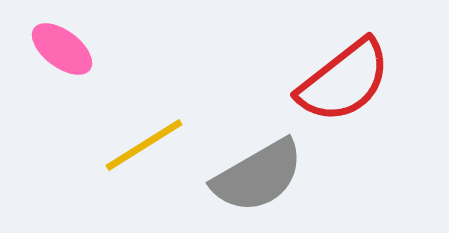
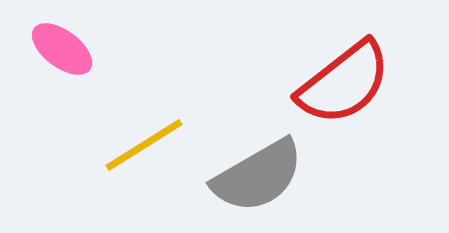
red semicircle: moved 2 px down
